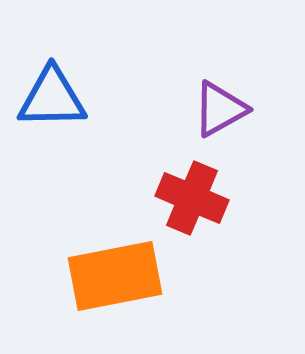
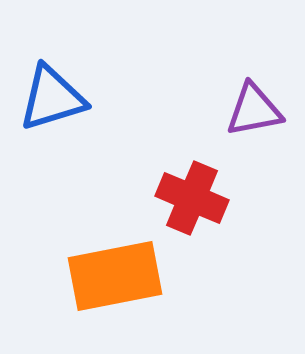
blue triangle: rotated 16 degrees counterclockwise
purple triangle: moved 34 px right, 1 px down; rotated 18 degrees clockwise
